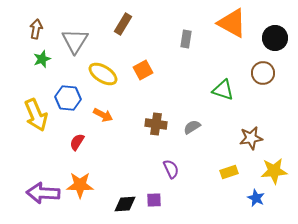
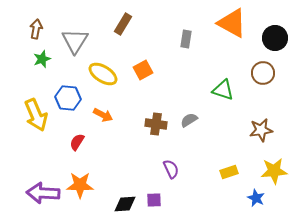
gray semicircle: moved 3 px left, 7 px up
brown star: moved 10 px right, 8 px up
